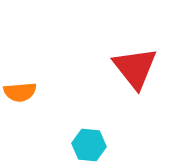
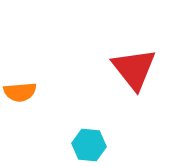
red triangle: moved 1 px left, 1 px down
